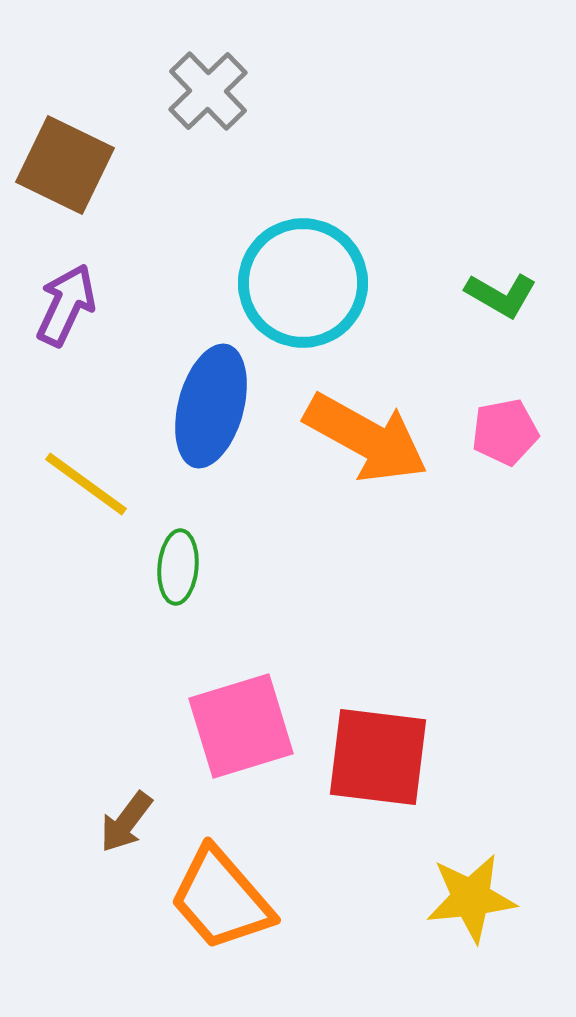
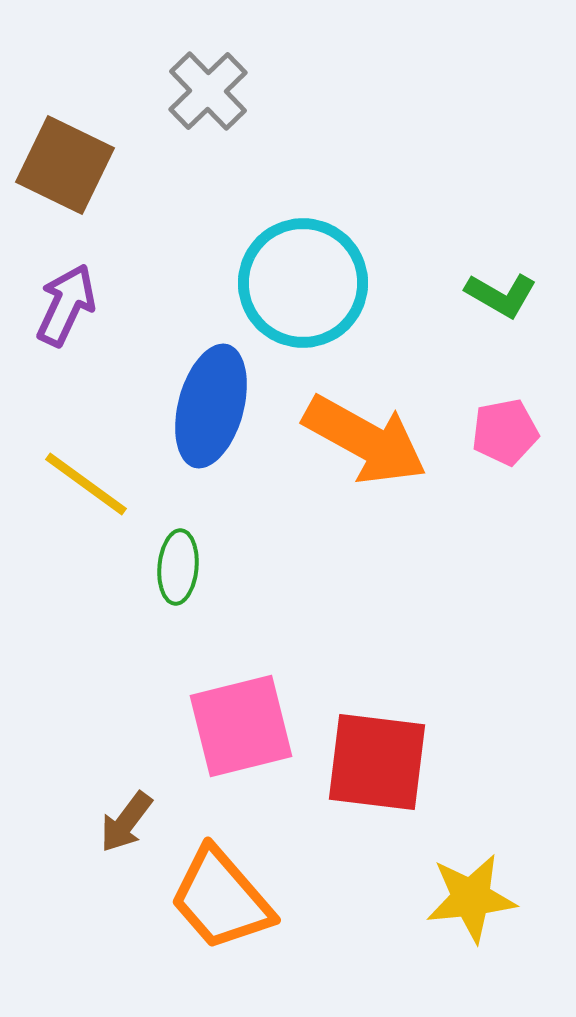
orange arrow: moved 1 px left, 2 px down
pink square: rotated 3 degrees clockwise
red square: moved 1 px left, 5 px down
